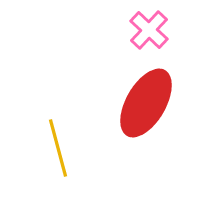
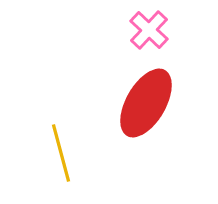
yellow line: moved 3 px right, 5 px down
